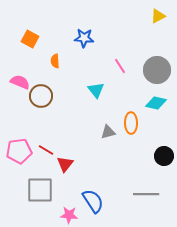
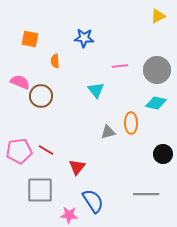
orange square: rotated 18 degrees counterclockwise
pink line: rotated 63 degrees counterclockwise
black circle: moved 1 px left, 2 px up
red triangle: moved 12 px right, 3 px down
